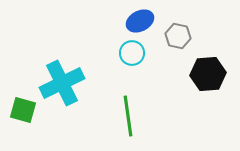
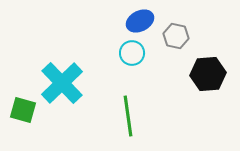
gray hexagon: moved 2 px left
cyan cross: rotated 18 degrees counterclockwise
